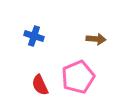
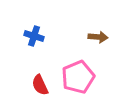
brown arrow: moved 2 px right, 2 px up
